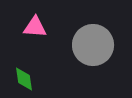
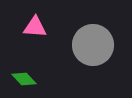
green diamond: rotated 35 degrees counterclockwise
